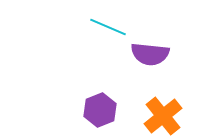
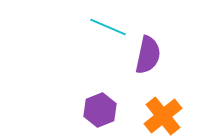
purple semicircle: moved 2 px left, 1 px down; rotated 84 degrees counterclockwise
